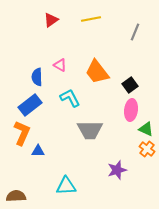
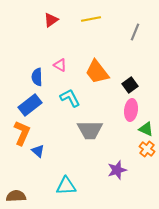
blue triangle: rotated 40 degrees clockwise
